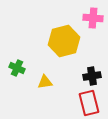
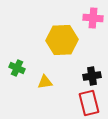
yellow hexagon: moved 2 px left, 1 px up; rotated 12 degrees clockwise
